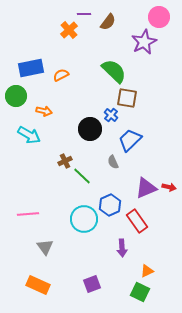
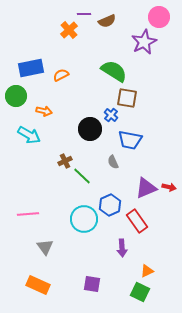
brown semicircle: moved 1 px left, 1 px up; rotated 30 degrees clockwise
green semicircle: rotated 12 degrees counterclockwise
blue trapezoid: rotated 125 degrees counterclockwise
purple square: rotated 30 degrees clockwise
